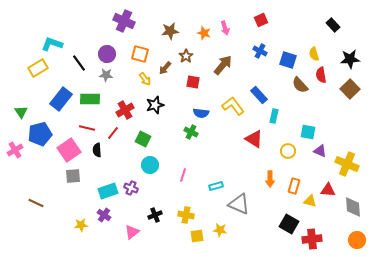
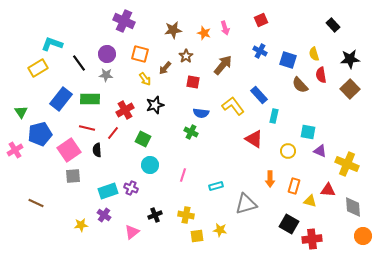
brown star at (170, 31): moved 3 px right, 1 px up
gray triangle at (239, 204): moved 7 px right; rotated 40 degrees counterclockwise
orange circle at (357, 240): moved 6 px right, 4 px up
